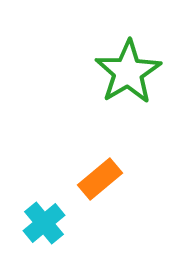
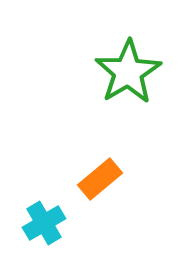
cyan cross: rotated 9 degrees clockwise
